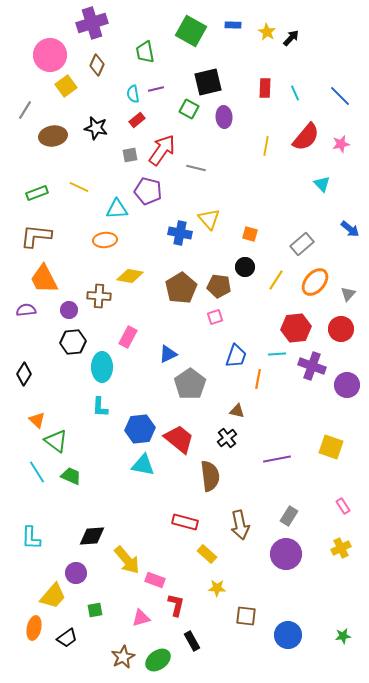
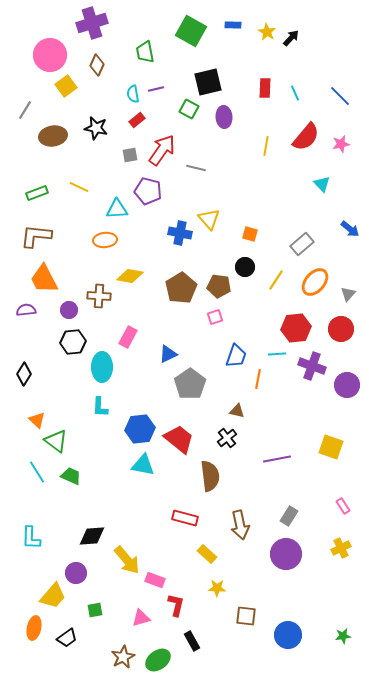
red rectangle at (185, 522): moved 4 px up
